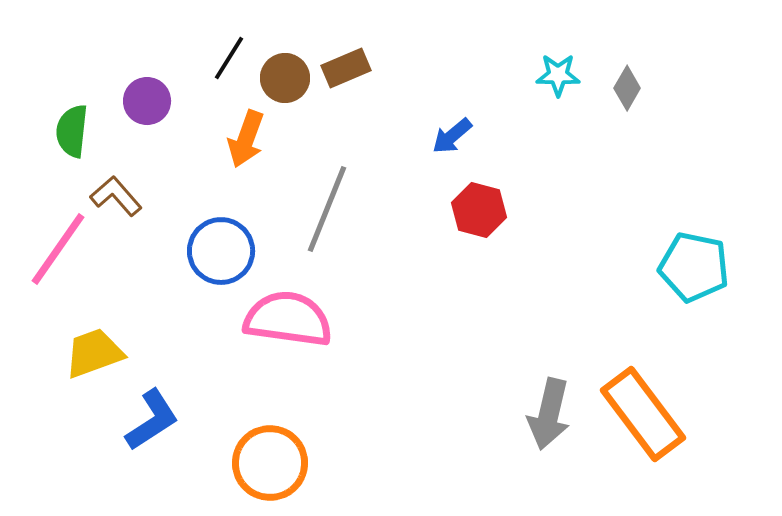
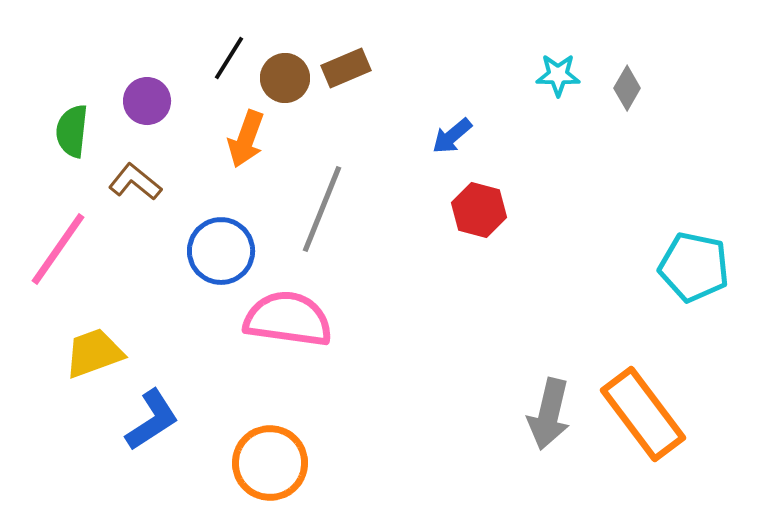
brown L-shape: moved 19 px right, 14 px up; rotated 10 degrees counterclockwise
gray line: moved 5 px left
